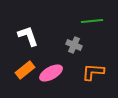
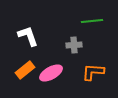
gray cross: rotated 28 degrees counterclockwise
